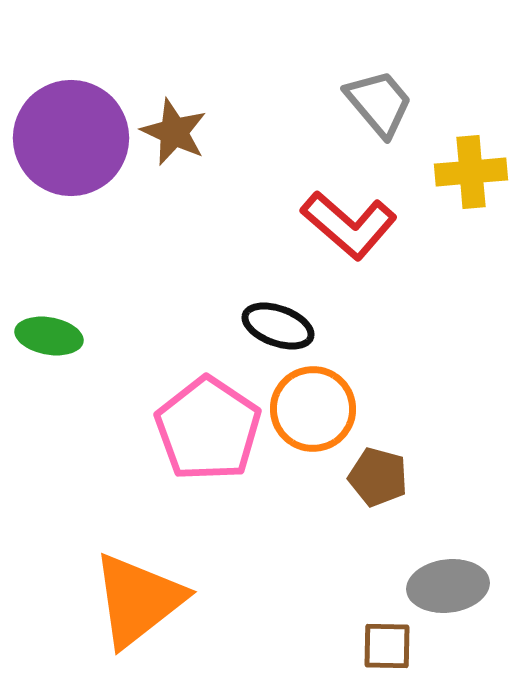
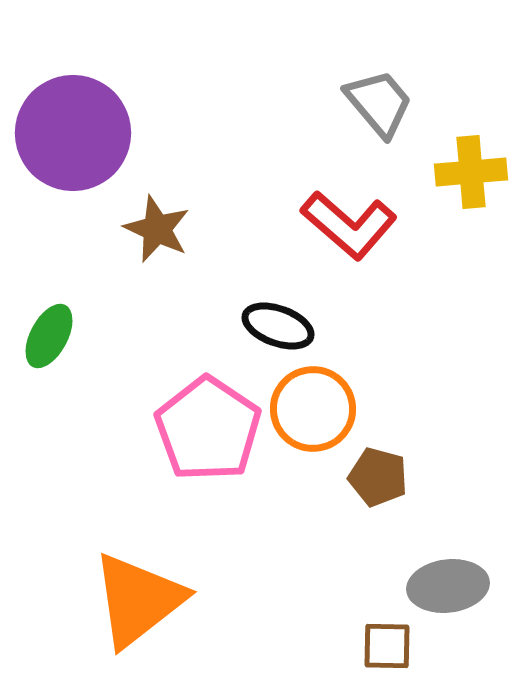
brown star: moved 17 px left, 97 px down
purple circle: moved 2 px right, 5 px up
green ellipse: rotated 72 degrees counterclockwise
